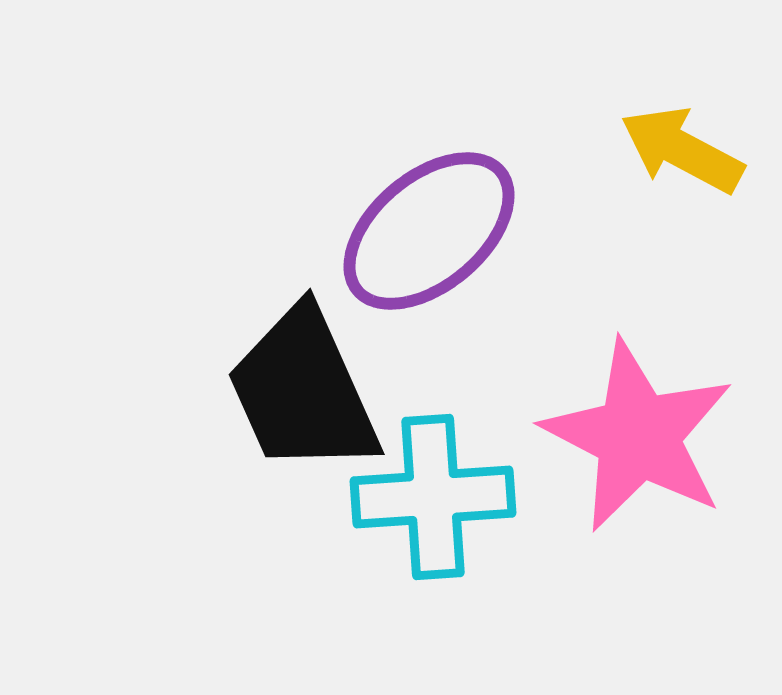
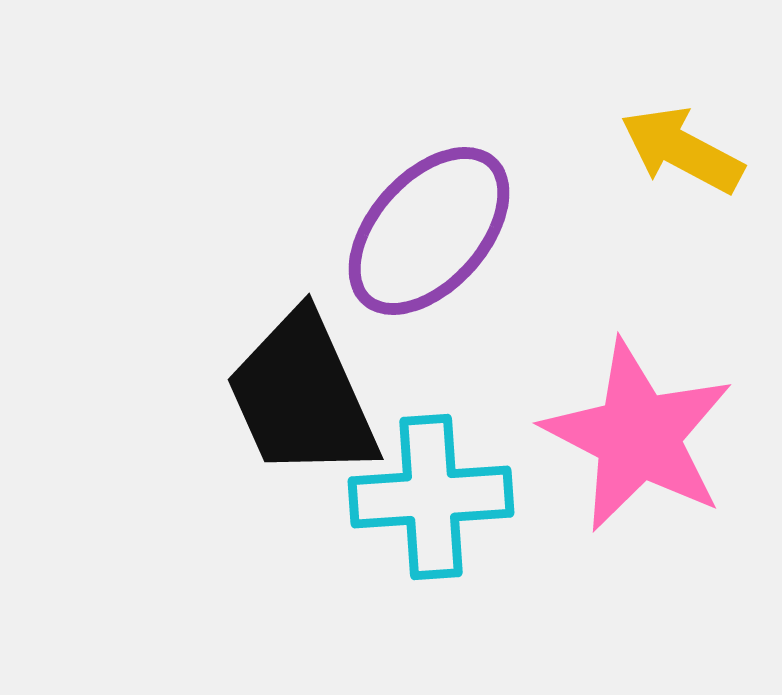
purple ellipse: rotated 8 degrees counterclockwise
black trapezoid: moved 1 px left, 5 px down
cyan cross: moved 2 px left
